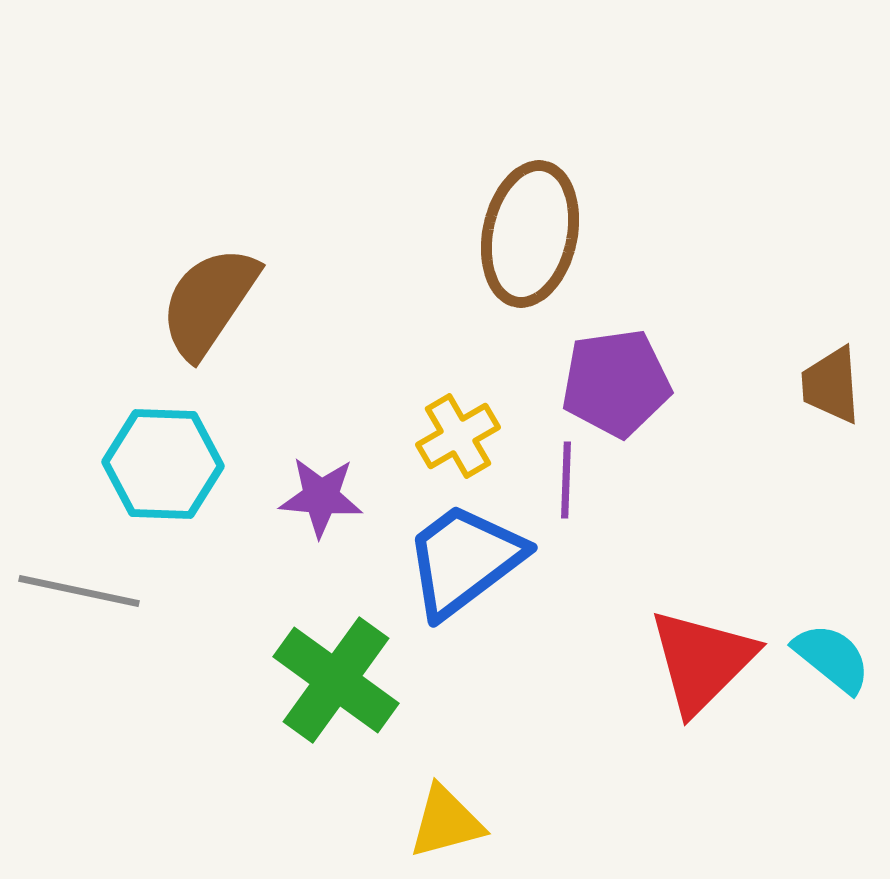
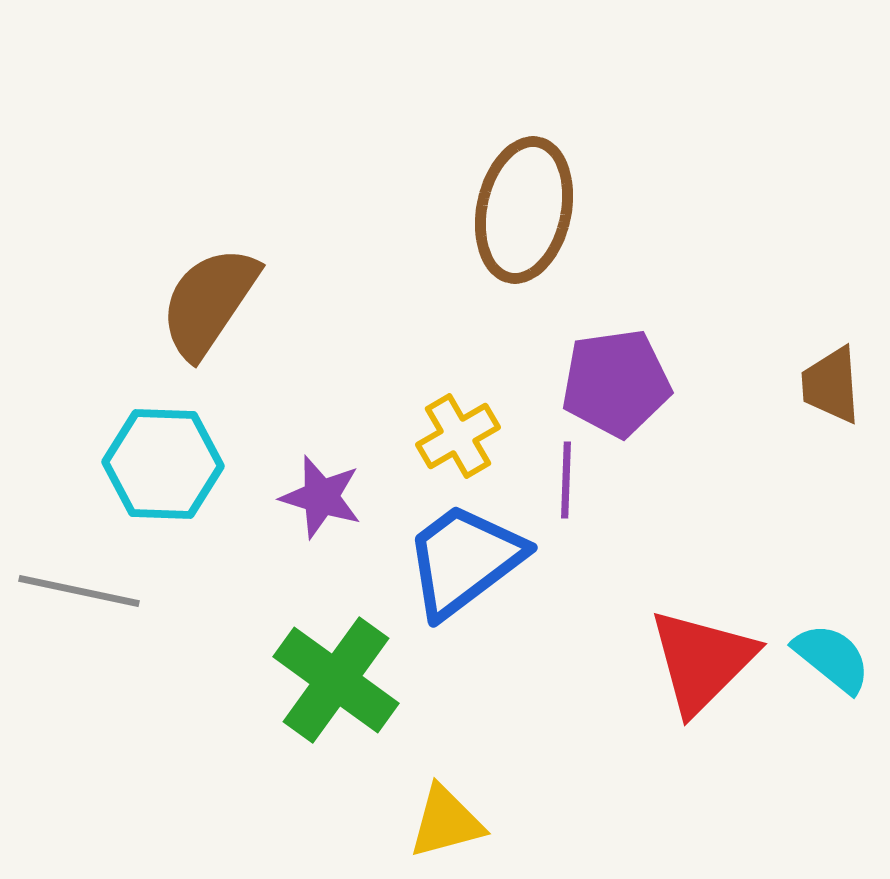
brown ellipse: moved 6 px left, 24 px up
purple star: rotated 12 degrees clockwise
